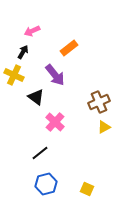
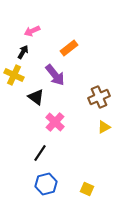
brown cross: moved 5 px up
black line: rotated 18 degrees counterclockwise
